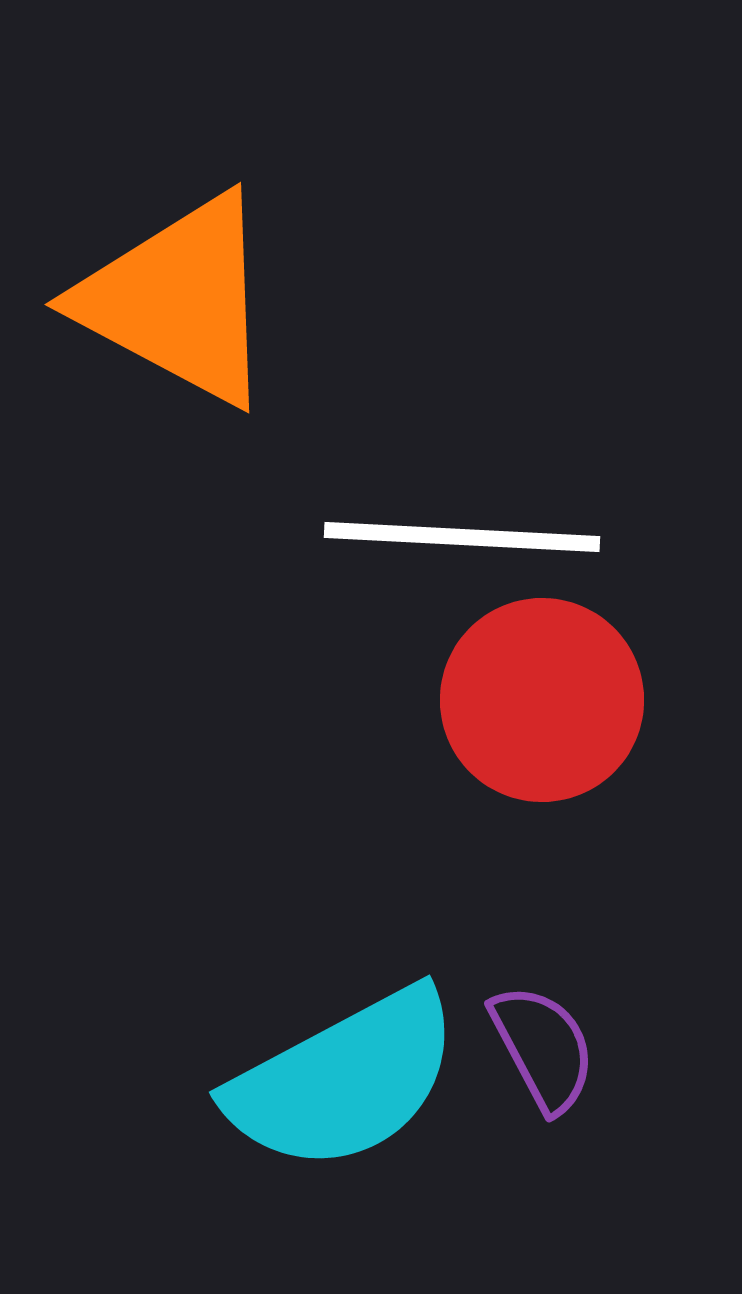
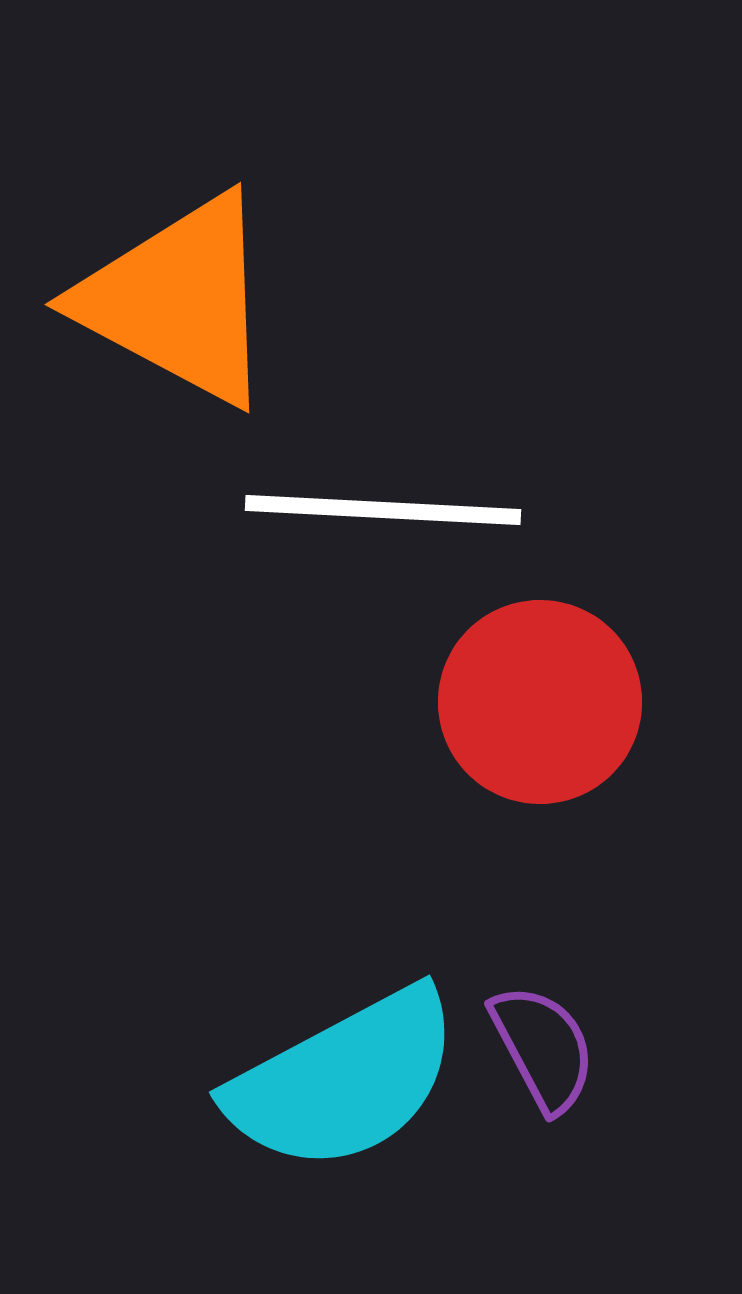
white line: moved 79 px left, 27 px up
red circle: moved 2 px left, 2 px down
